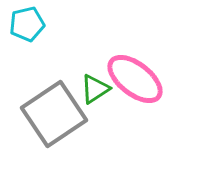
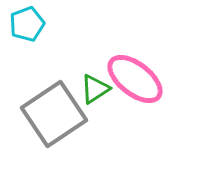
cyan pentagon: rotated 8 degrees counterclockwise
